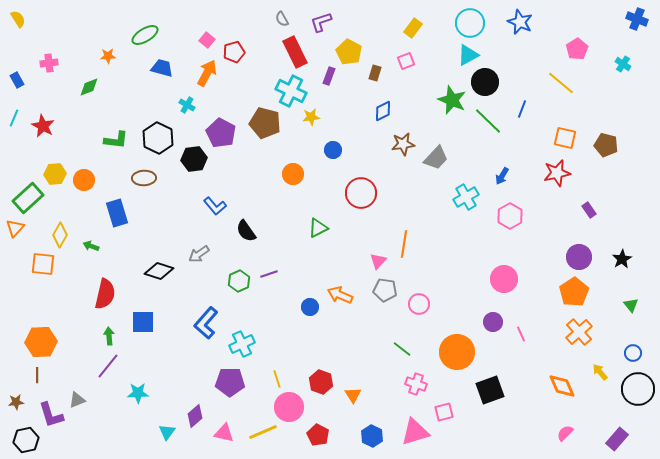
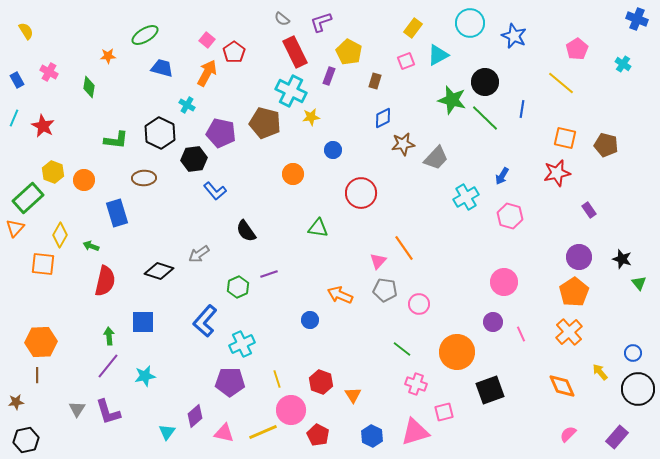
yellow semicircle at (18, 19): moved 8 px right, 12 px down
gray semicircle at (282, 19): rotated 21 degrees counterclockwise
blue star at (520, 22): moved 6 px left, 14 px down
red pentagon at (234, 52): rotated 20 degrees counterclockwise
cyan triangle at (468, 55): moved 30 px left
pink cross at (49, 63): moved 9 px down; rotated 36 degrees clockwise
brown rectangle at (375, 73): moved 8 px down
green diamond at (89, 87): rotated 60 degrees counterclockwise
green star at (452, 100): rotated 8 degrees counterclockwise
blue line at (522, 109): rotated 12 degrees counterclockwise
blue diamond at (383, 111): moved 7 px down
green line at (488, 121): moved 3 px left, 3 px up
purple pentagon at (221, 133): rotated 16 degrees counterclockwise
black hexagon at (158, 138): moved 2 px right, 5 px up
yellow hexagon at (55, 174): moved 2 px left, 2 px up; rotated 25 degrees clockwise
blue L-shape at (215, 206): moved 15 px up
pink hexagon at (510, 216): rotated 15 degrees counterclockwise
green triangle at (318, 228): rotated 35 degrees clockwise
orange line at (404, 244): moved 4 px down; rotated 44 degrees counterclockwise
black star at (622, 259): rotated 24 degrees counterclockwise
pink circle at (504, 279): moved 3 px down
green hexagon at (239, 281): moved 1 px left, 6 px down
red semicircle at (105, 294): moved 13 px up
green triangle at (631, 305): moved 8 px right, 22 px up
blue circle at (310, 307): moved 13 px down
blue L-shape at (206, 323): moved 1 px left, 2 px up
orange cross at (579, 332): moved 10 px left
cyan star at (138, 393): moved 7 px right, 17 px up; rotated 10 degrees counterclockwise
gray triangle at (77, 400): moved 9 px down; rotated 36 degrees counterclockwise
pink circle at (289, 407): moved 2 px right, 3 px down
purple L-shape at (51, 415): moved 57 px right, 3 px up
pink semicircle at (565, 433): moved 3 px right, 1 px down
purple rectangle at (617, 439): moved 2 px up
